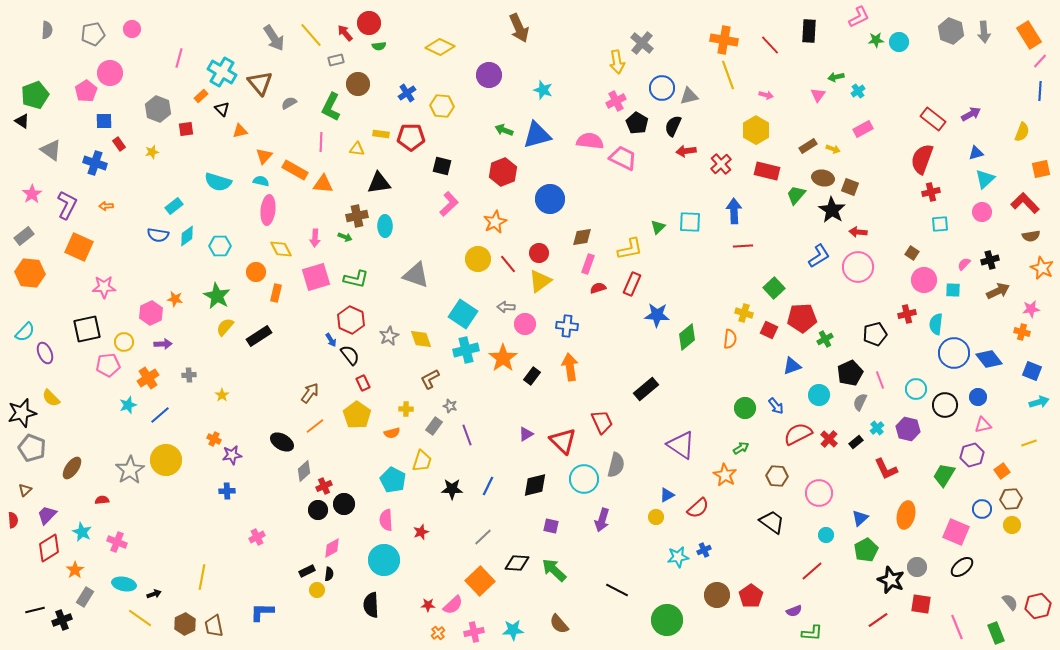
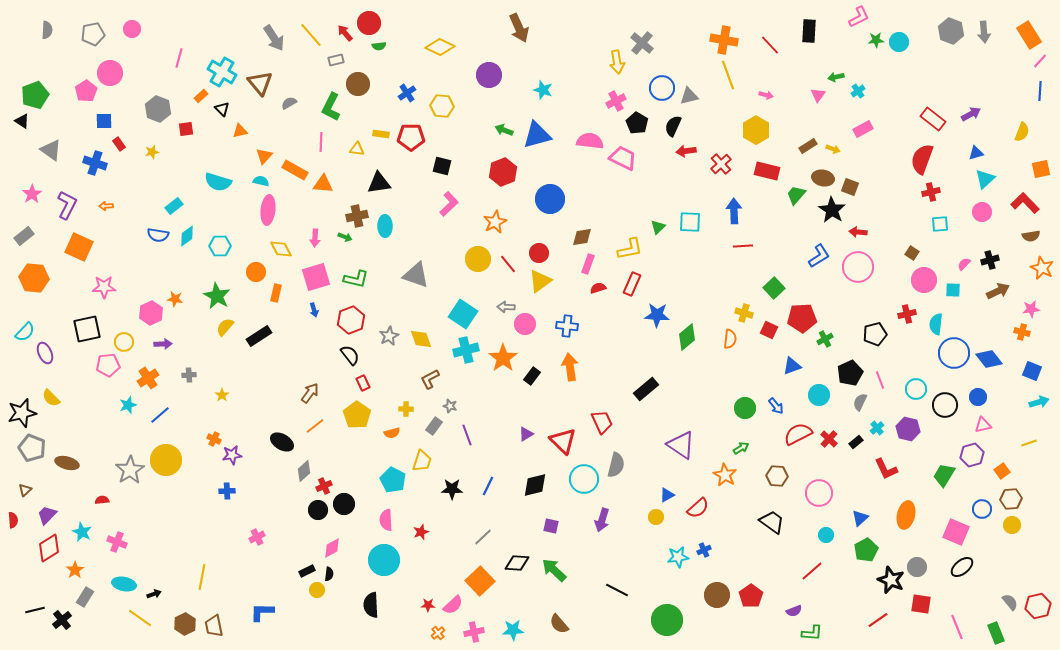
orange hexagon at (30, 273): moved 4 px right, 5 px down
red hexagon at (351, 320): rotated 16 degrees clockwise
blue arrow at (331, 340): moved 17 px left, 30 px up; rotated 16 degrees clockwise
brown ellipse at (72, 468): moved 5 px left, 5 px up; rotated 70 degrees clockwise
black cross at (62, 620): rotated 18 degrees counterclockwise
